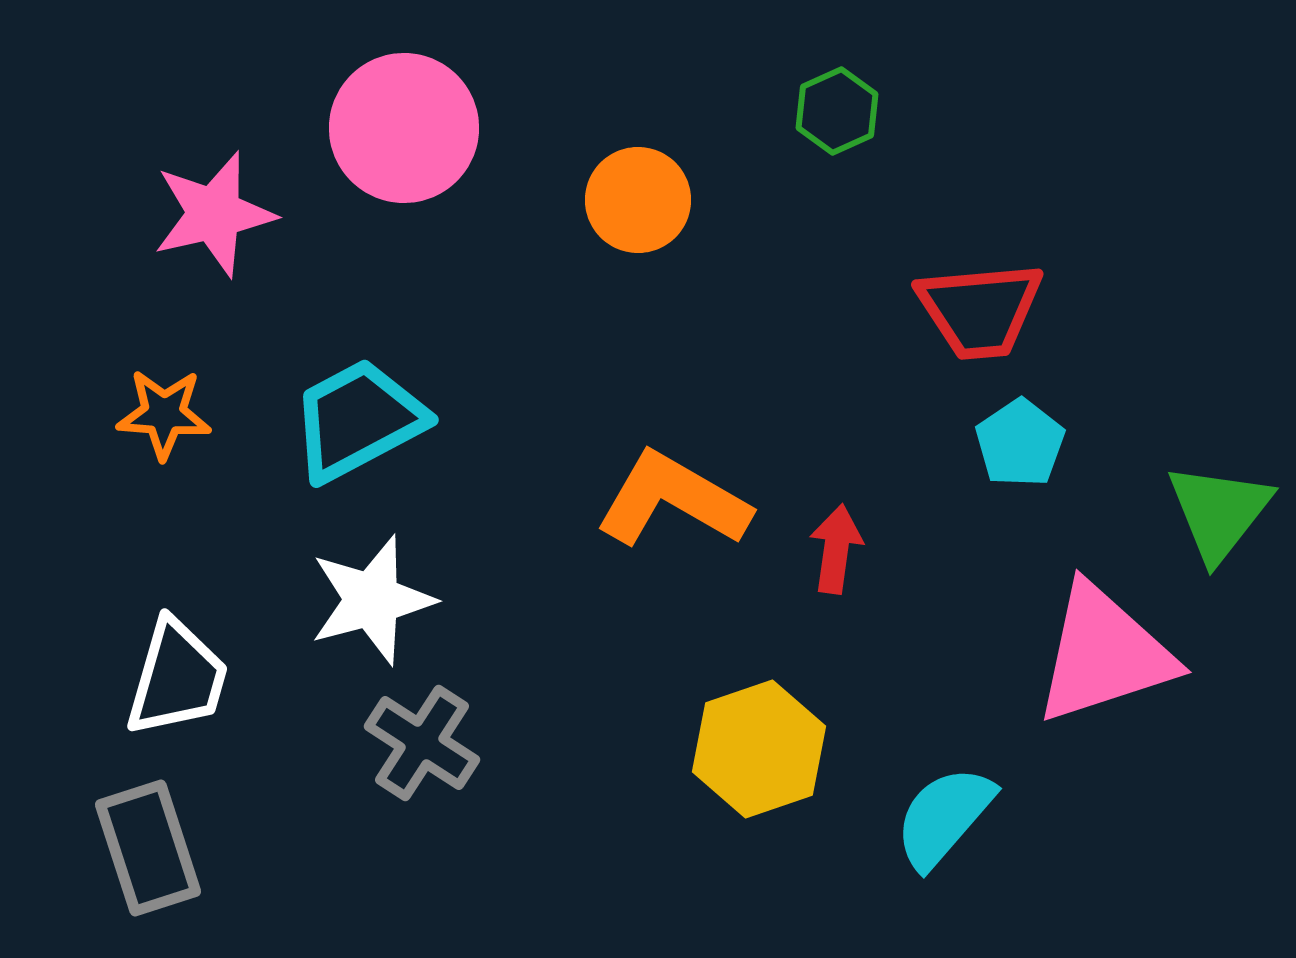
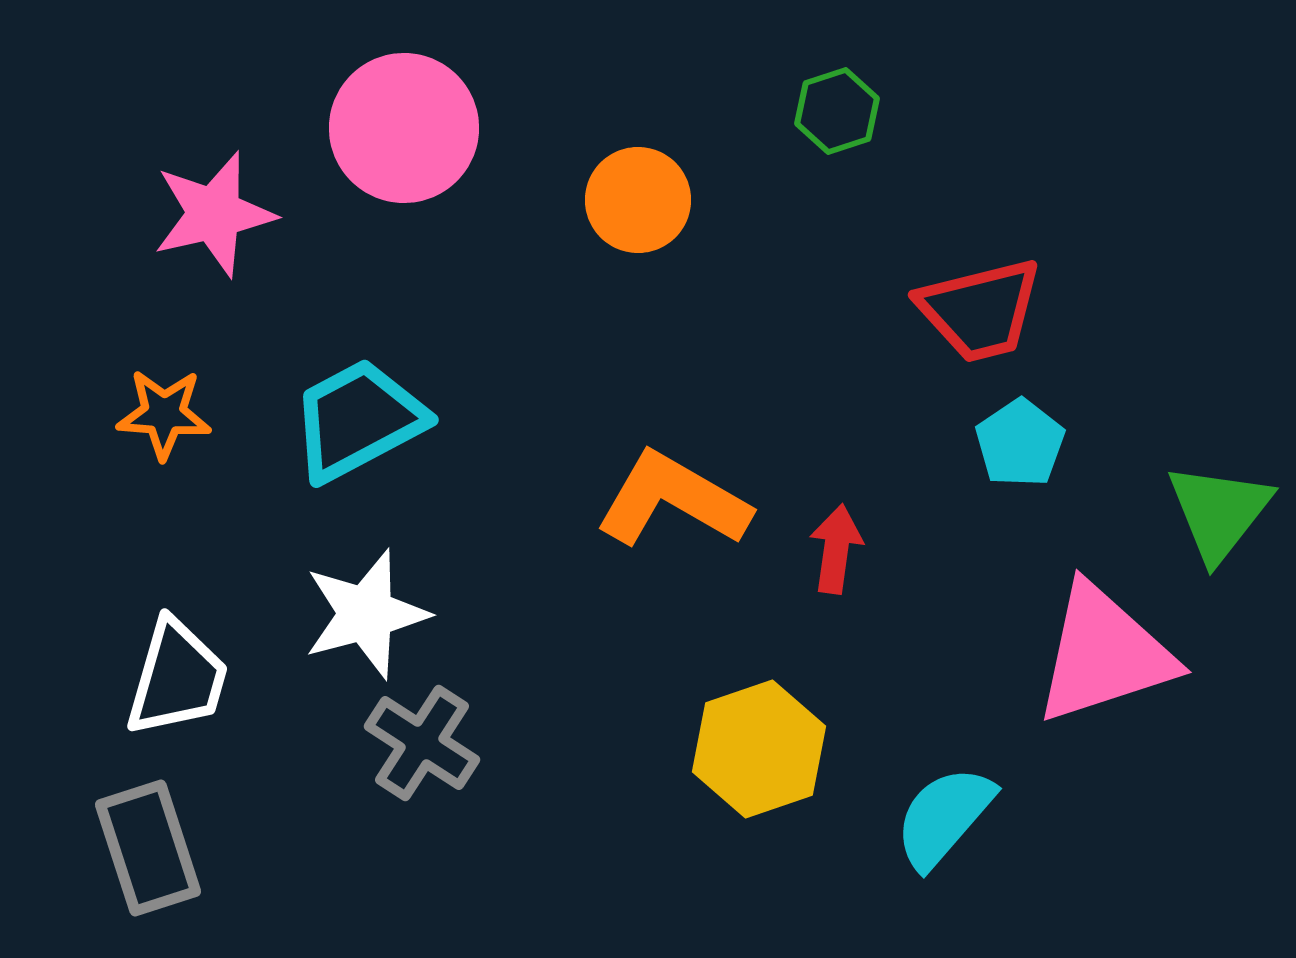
green hexagon: rotated 6 degrees clockwise
red trapezoid: rotated 9 degrees counterclockwise
white star: moved 6 px left, 14 px down
